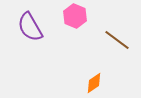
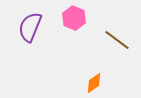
pink hexagon: moved 1 px left, 2 px down
purple semicircle: rotated 52 degrees clockwise
